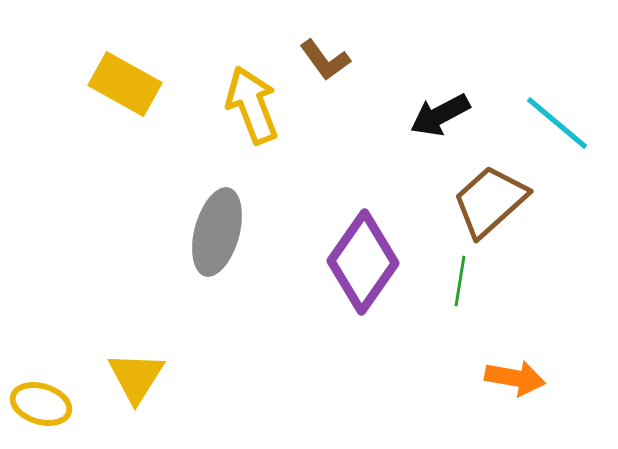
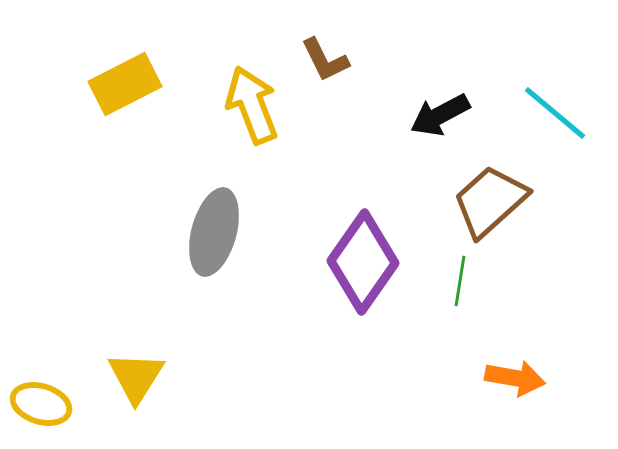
brown L-shape: rotated 10 degrees clockwise
yellow rectangle: rotated 56 degrees counterclockwise
cyan line: moved 2 px left, 10 px up
gray ellipse: moved 3 px left
